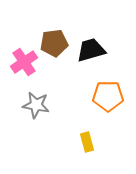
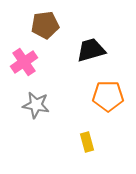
brown pentagon: moved 9 px left, 18 px up
